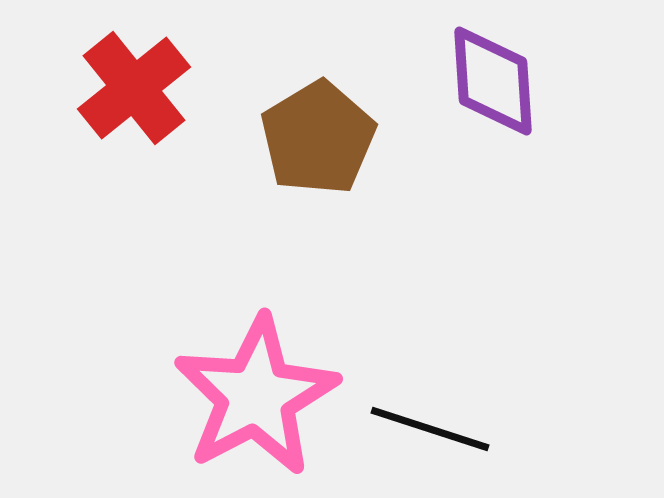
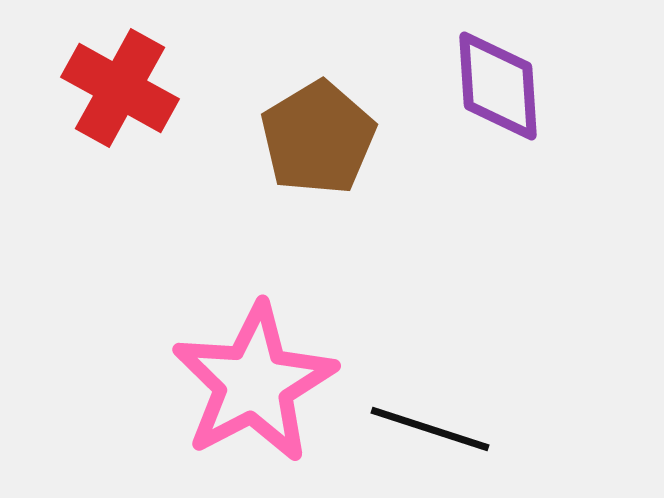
purple diamond: moved 5 px right, 5 px down
red cross: moved 14 px left; rotated 22 degrees counterclockwise
pink star: moved 2 px left, 13 px up
